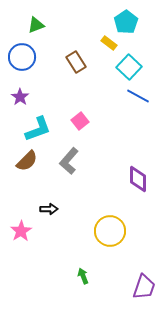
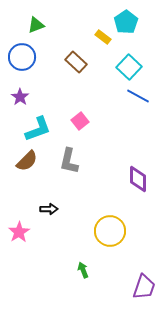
yellow rectangle: moved 6 px left, 6 px up
brown rectangle: rotated 15 degrees counterclockwise
gray L-shape: rotated 28 degrees counterclockwise
pink star: moved 2 px left, 1 px down
green arrow: moved 6 px up
